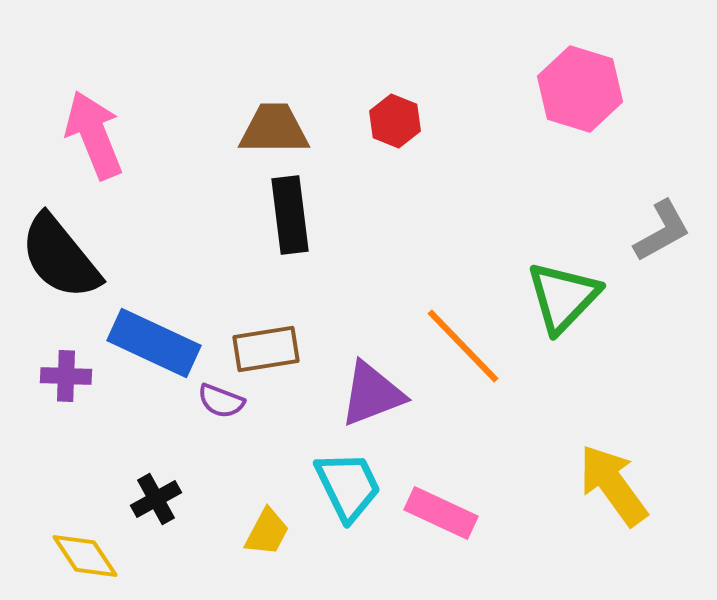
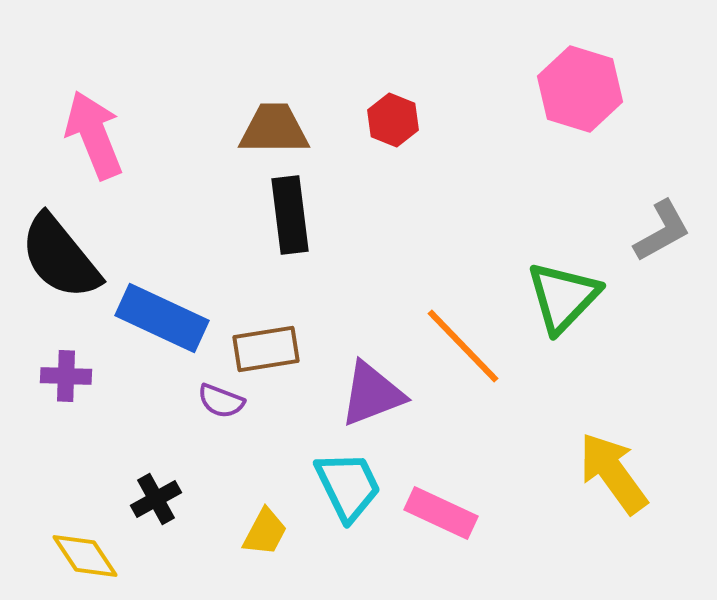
red hexagon: moved 2 px left, 1 px up
blue rectangle: moved 8 px right, 25 px up
yellow arrow: moved 12 px up
yellow trapezoid: moved 2 px left
